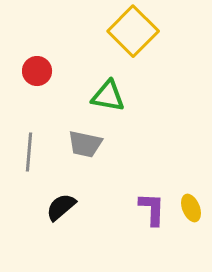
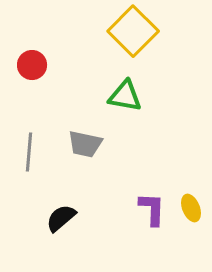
red circle: moved 5 px left, 6 px up
green triangle: moved 17 px right
black semicircle: moved 11 px down
